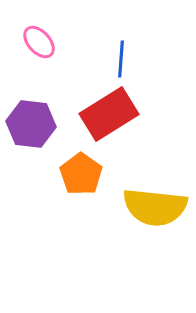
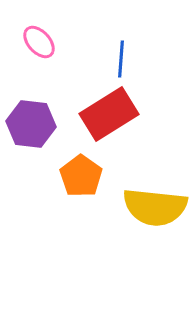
orange pentagon: moved 2 px down
